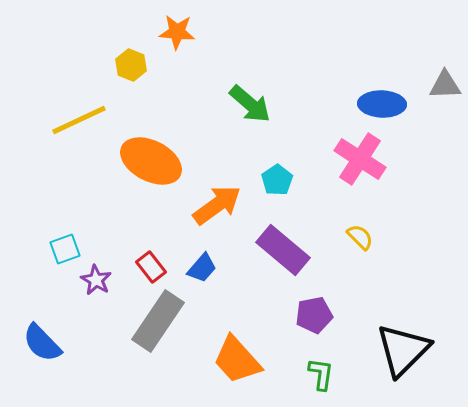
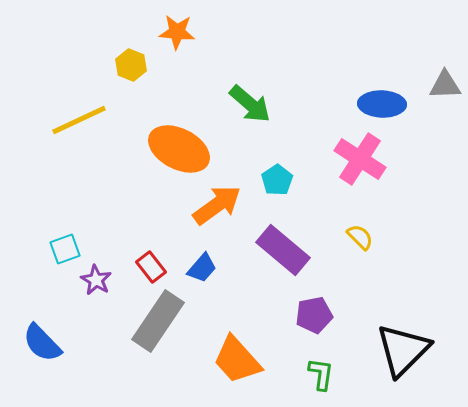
orange ellipse: moved 28 px right, 12 px up
